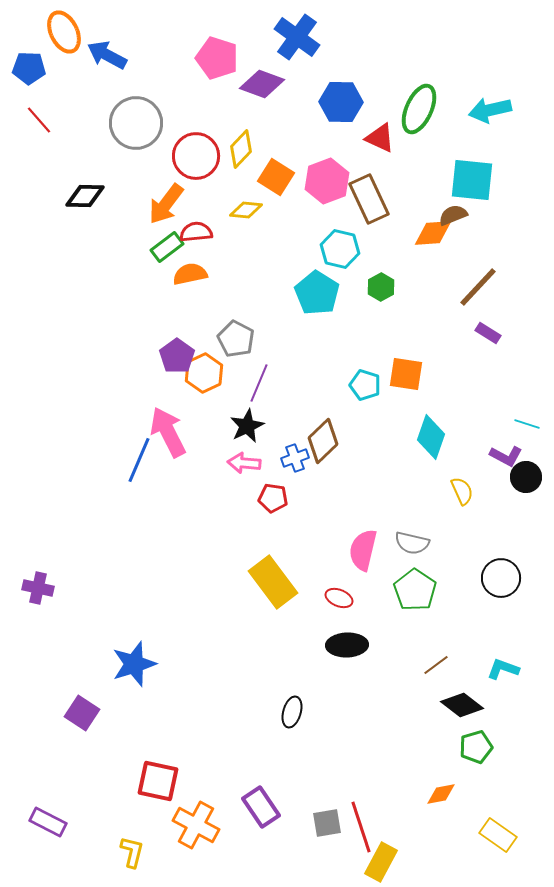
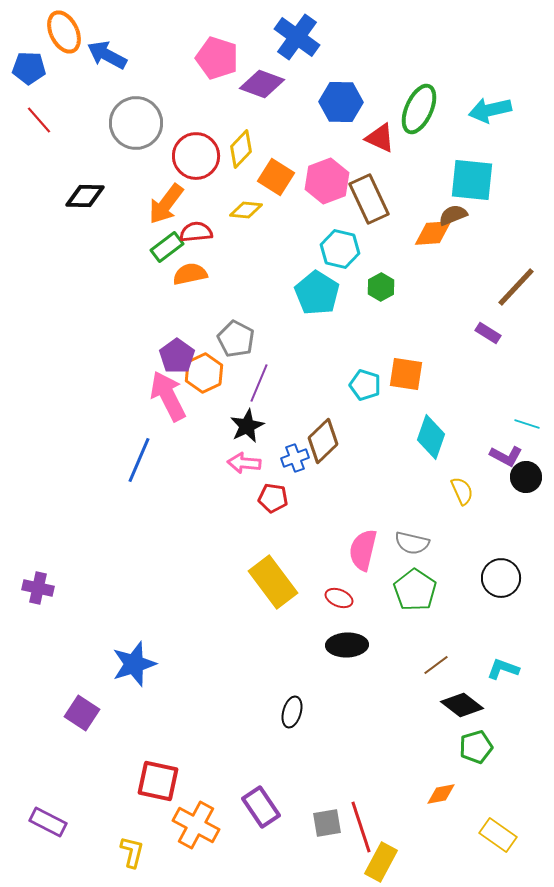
brown line at (478, 287): moved 38 px right
pink arrow at (168, 432): moved 36 px up
